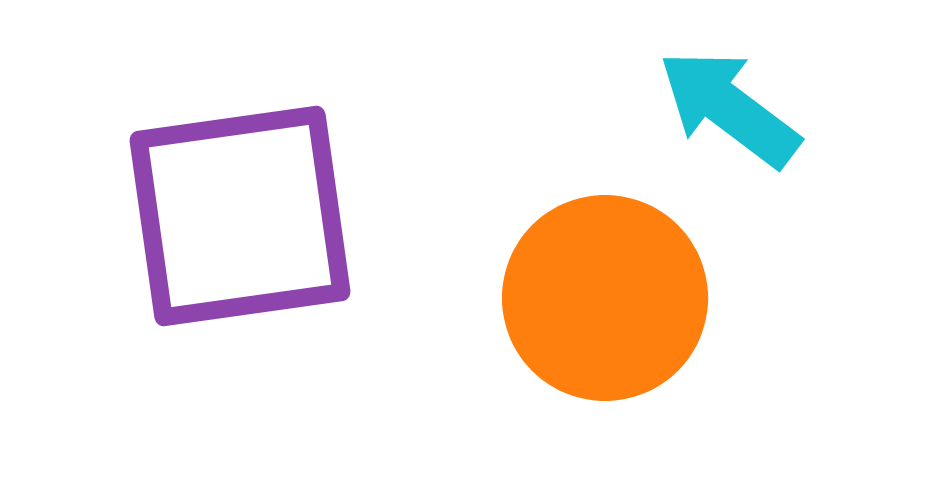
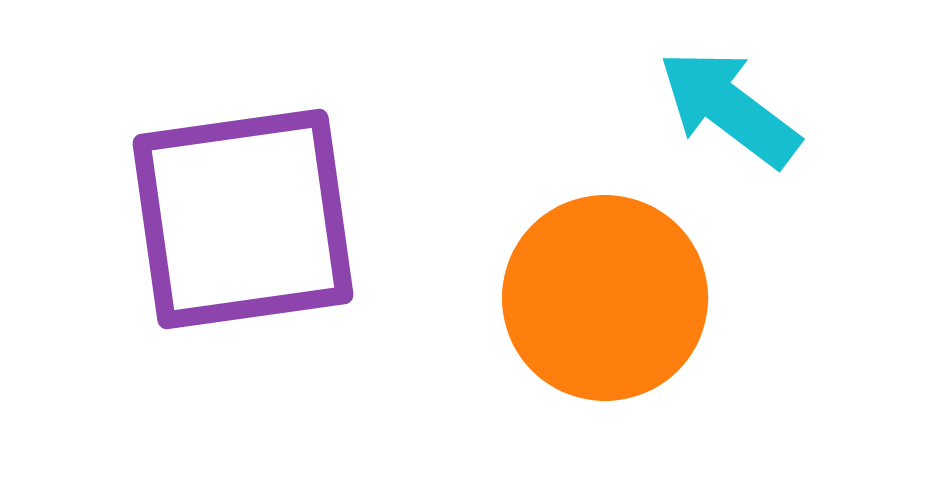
purple square: moved 3 px right, 3 px down
